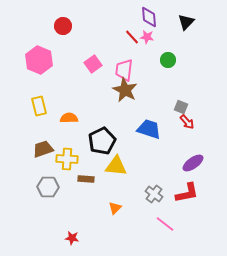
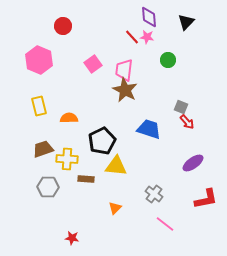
red L-shape: moved 19 px right, 6 px down
